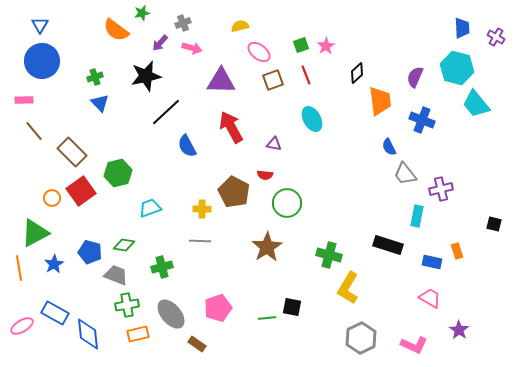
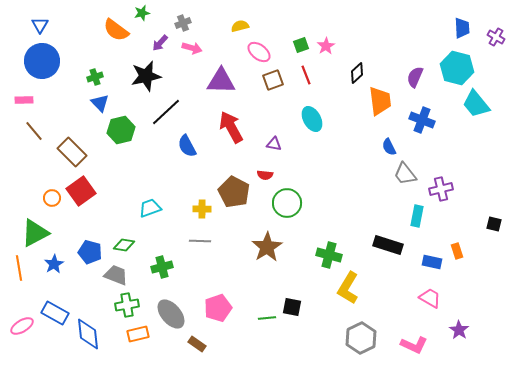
green hexagon at (118, 173): moved 3 px right, 43 px up
